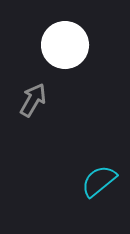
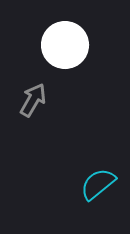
cyan semicircle: moved 1 px left, 3 px down
